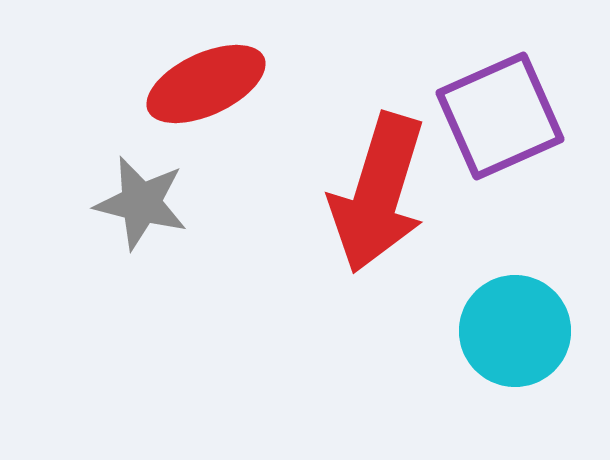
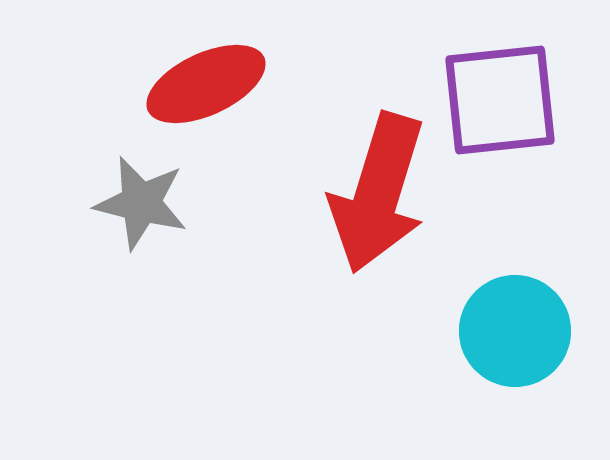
purple square: moved 16 px up; rotated 18 degrees clockwise
